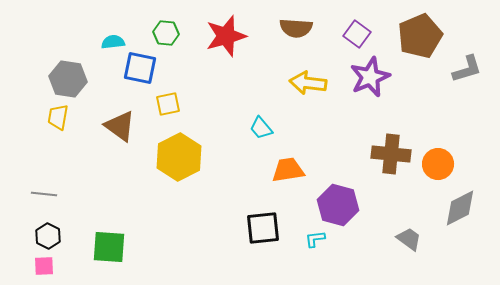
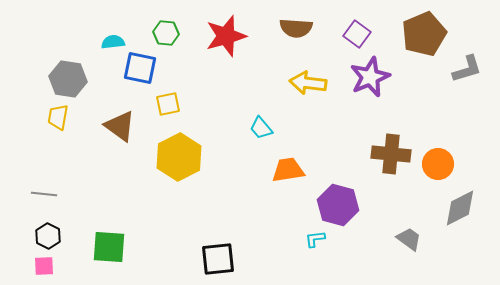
brown pentagon: moved 4 px right, 2 px up
black square: moved 45 px left, 31 px down
